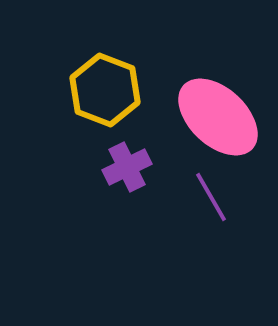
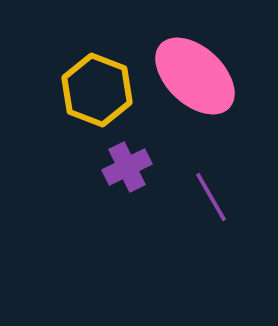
yellow hexagon: moved 8 px left
pink ellipse: moved 23 px left, 41 px up
